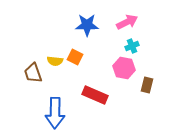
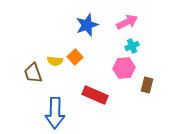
blue star: rotated 20 degrees counterclockwise
orange square: rotated 21 degrees clockwise
pink hexagon: rotated 15 degrees counterclockwise
